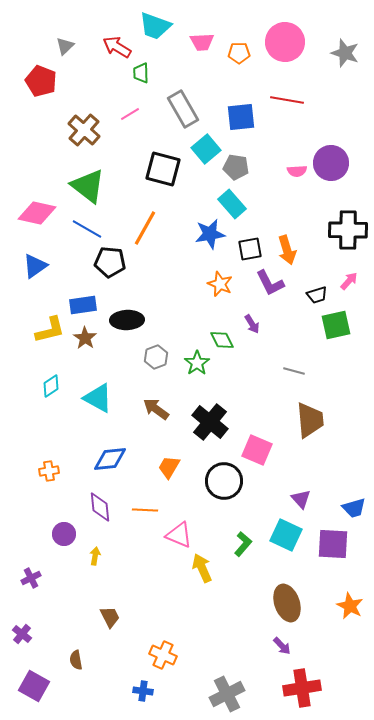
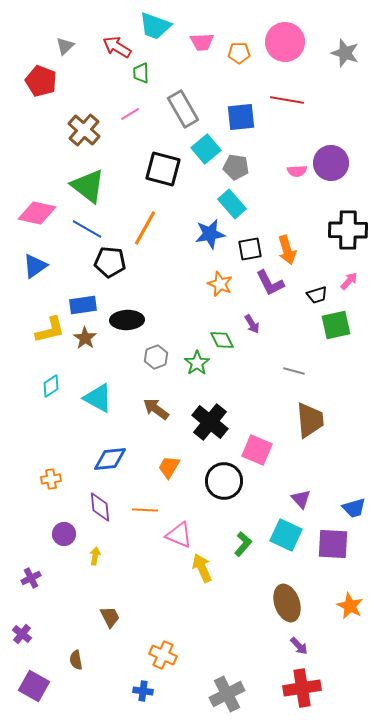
orange cross at (49, 471): moved 2 px right, 8 px down
purple arrow at (282, 646): moved 17 px right
